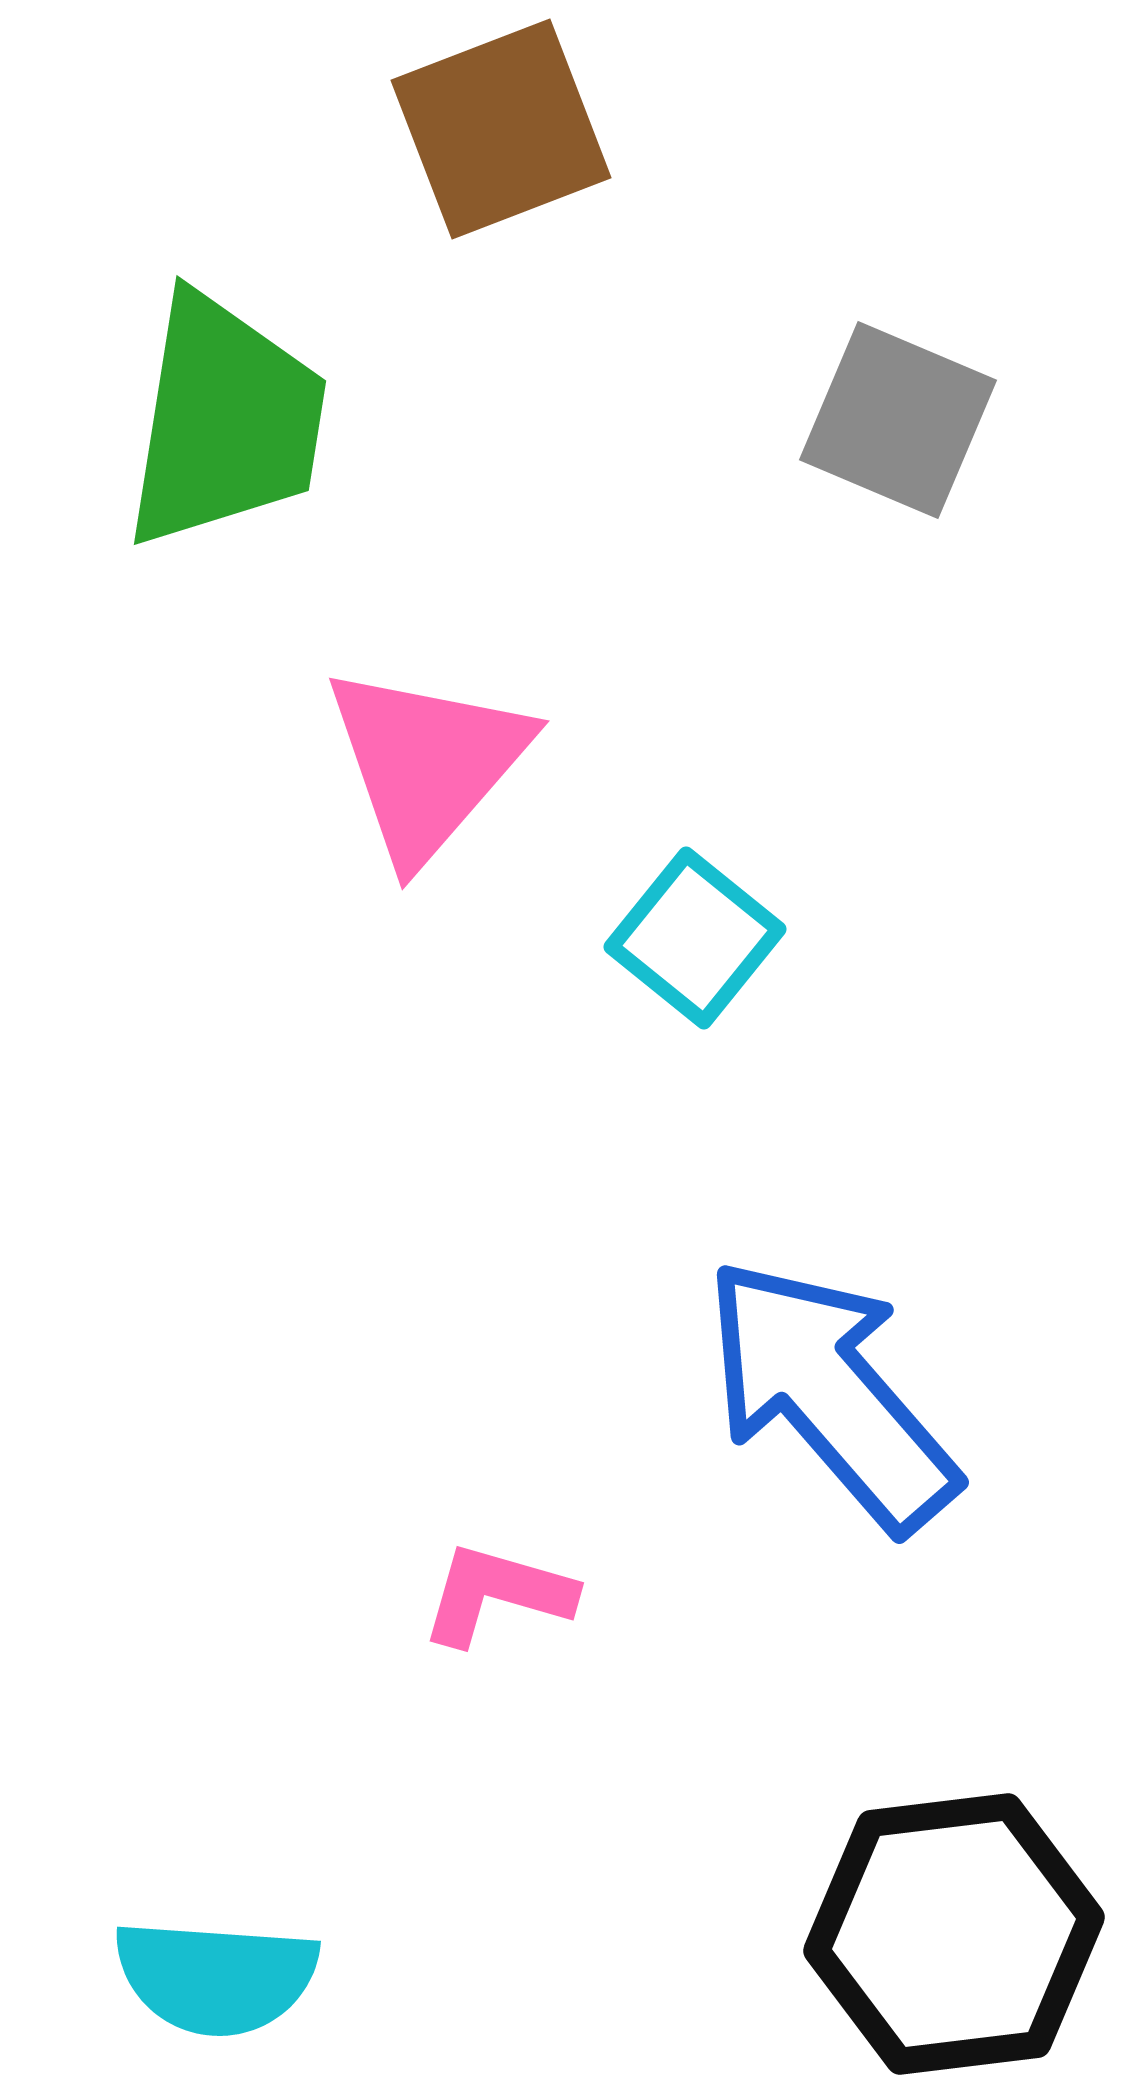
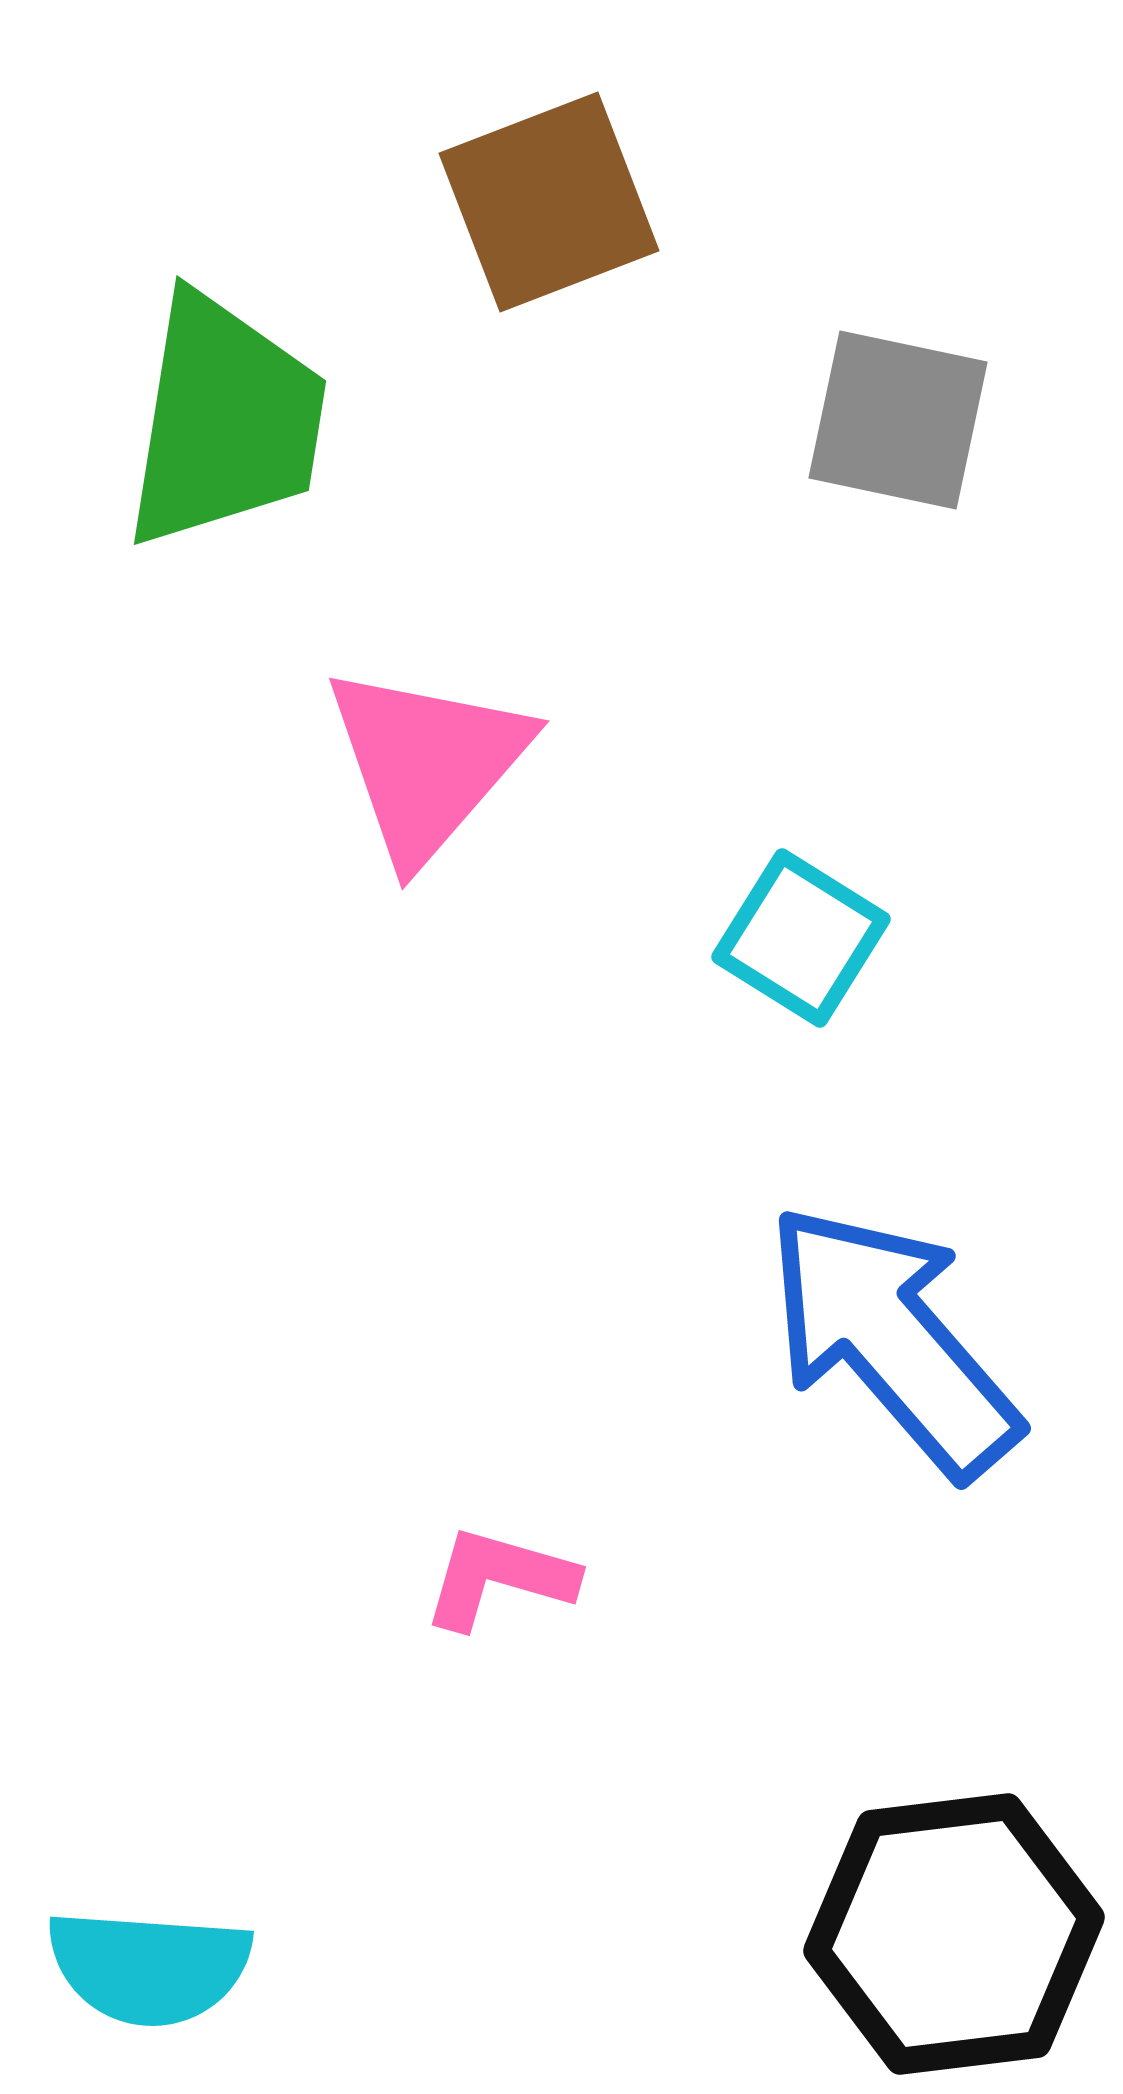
brown square: moved 48 px right, 73 px down
gray square: rotated 11 degrees counterclockwise
cyan square: moved 106 px right; rotated 7 degrees counterclockwise
blue arrow: moved 62 px right, 54 px up
pink L-shape: moved 2 px right, 16 px up
cyan semicircle: moved 67 px left, 10 px up
